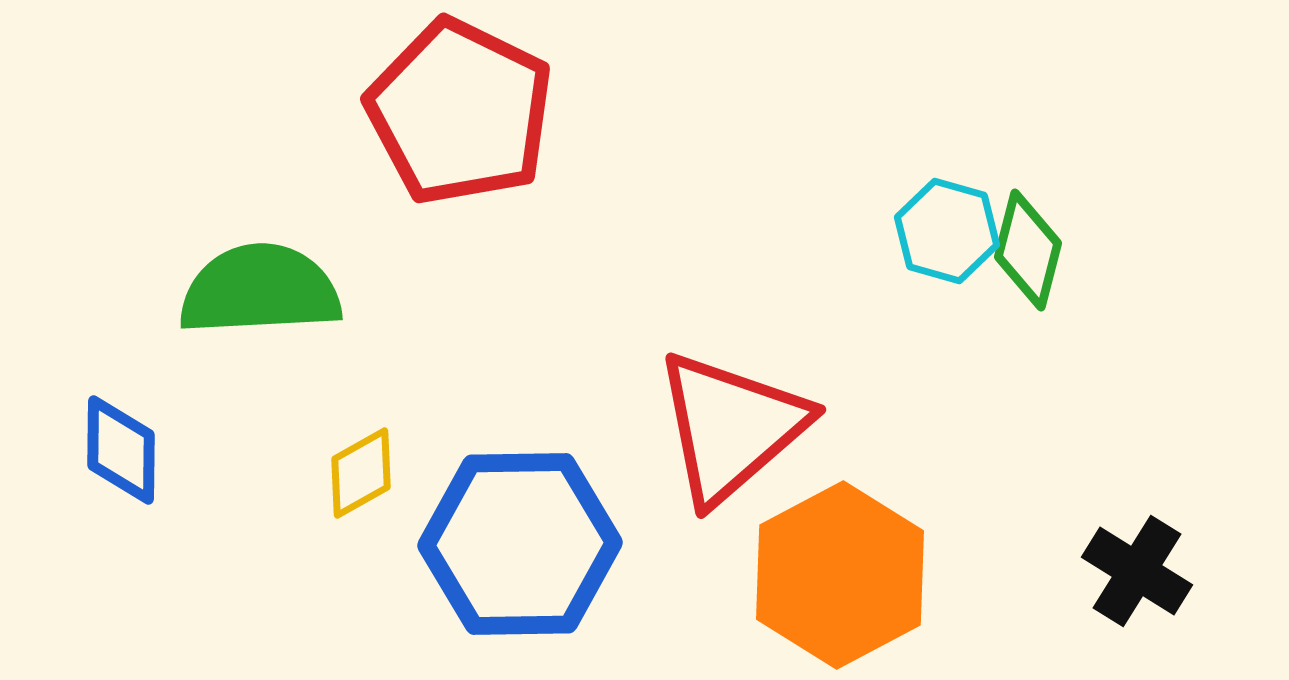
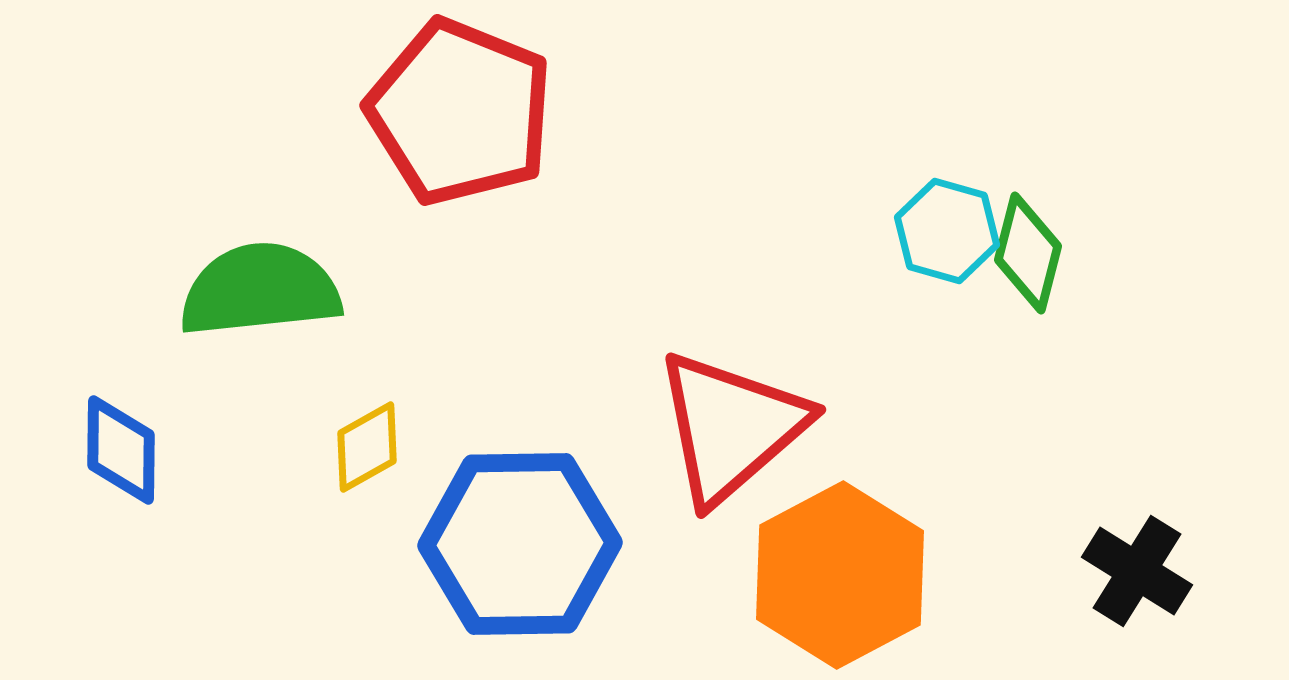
red pentagon: rotated 4 degrees counterclockwise
green diamond: moved 3 px down
green semicircle: rotated 3 degrees counterclockwise
yellow diamond: moved 6 px right, 26 px up
